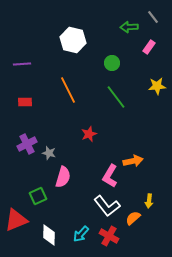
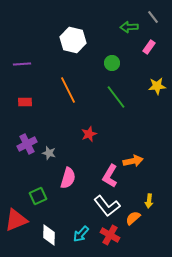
pink semicircle: moved 5 px right, 1 px down
red cross: moved 1 px right, 1 px up
